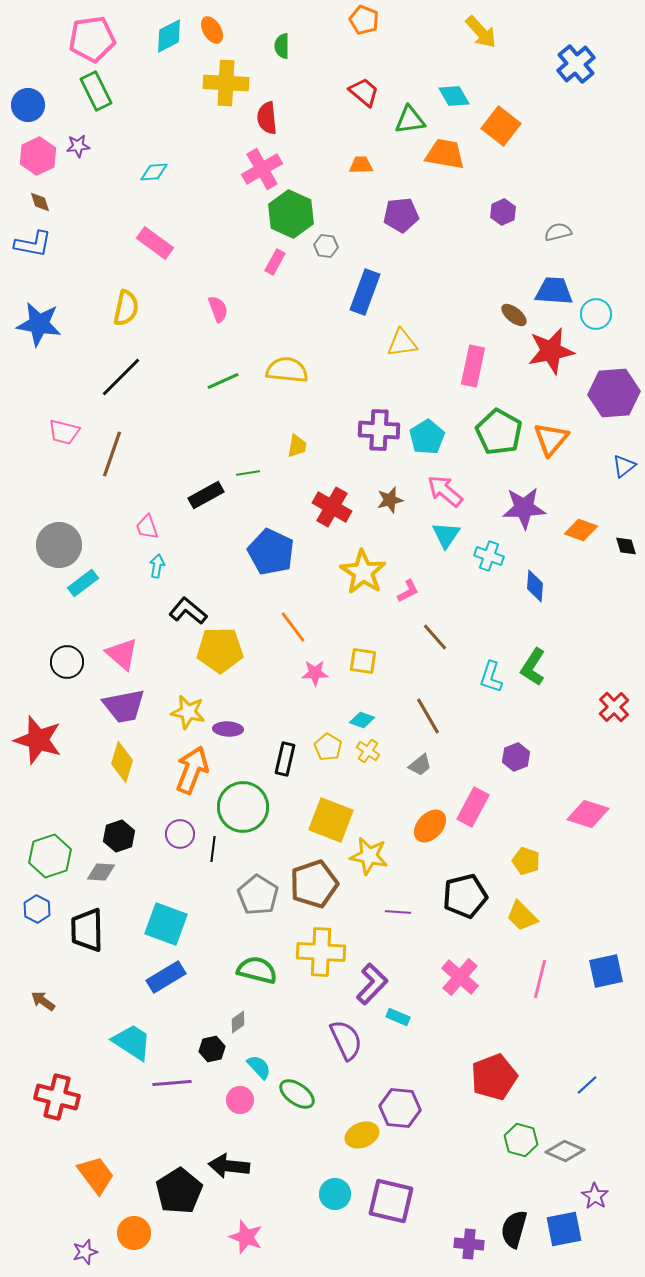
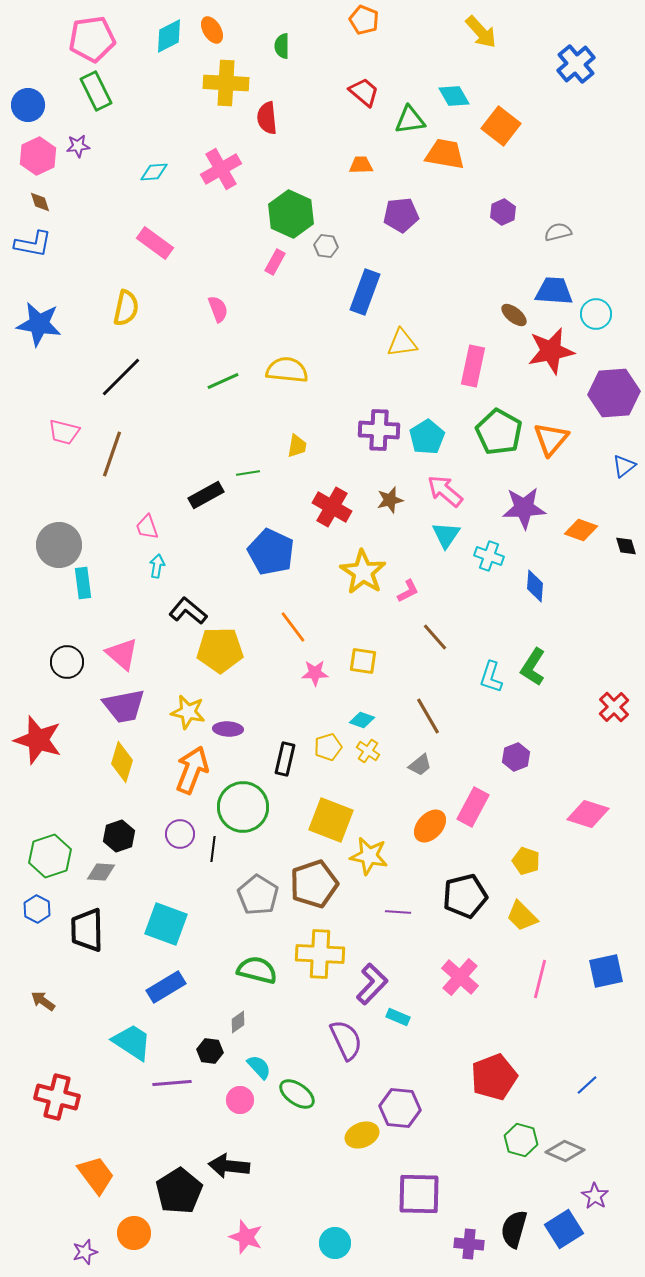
pink cross at (262, 169): moved 41 px left
cyan rectangle at (83, 583): rotated 60 degrees counterclockwise
yellow pentagon at (328, 747): rotated 24 degrees clockwise
yellow cross at (321, 952): moved 1 px left, 2 px down
blue rectangle at (166, 977): moved 10 px down
black hexagon at (212, 1049): moved 2 px left, 2 px down; rotated 20 degrees clockwise
cyan circle at (335, 1194): moved 49 px down
purple square at (391, 1201): moved 28 px right, 7 px up; rotated 12 degrees counterclockwise
blue square at (564, 1229): rotated 21 degrees counterclockwise
